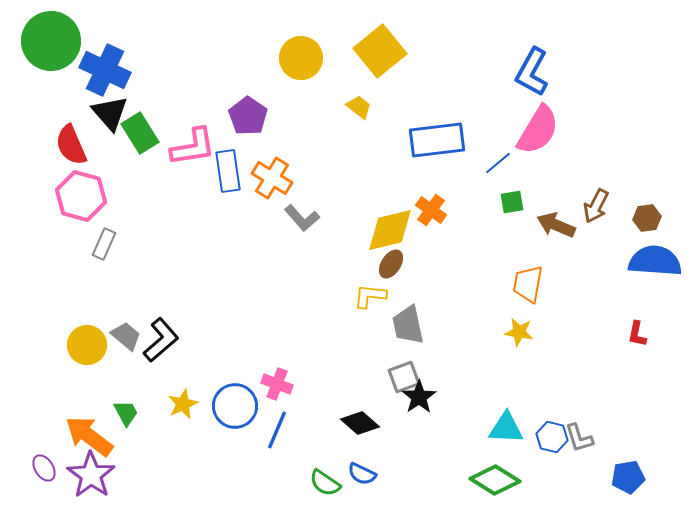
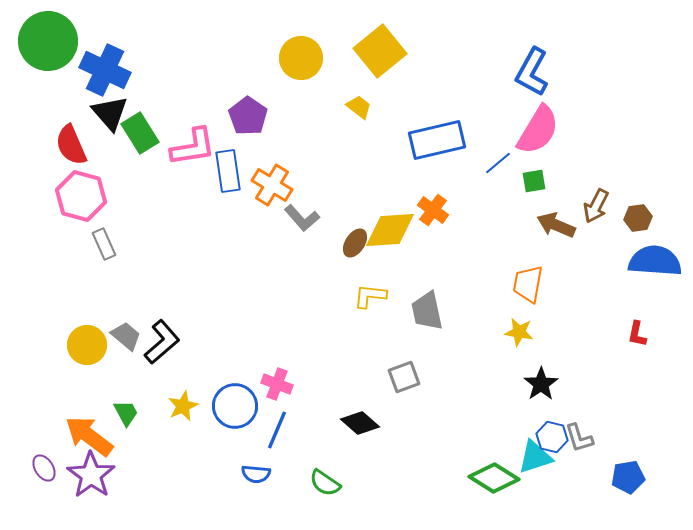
green circle at (51, 41): moved 3 px left
blue rectangle at (437, 140): rotated 6 degrees counterclockwise
orange cross at (272, 178): moved 7 px down
green square at (512, 202): moved 22 px right, 21 px up
orange cross at (431, 210): moved 2 px right
brown hexagon at (647, 218): moved 9 px left
yellow diamond at (390, 230): rotated 10 degrees clockwise
gray rectangle at (104, 244): rotated 48 degrees counterclockwise
brown ellipse at (391, 264): moved 36 px left, 21 px up
gray trapezoid at (408, 325): moved 19 px right, 14 px up
black L-shape at (161, 340): moved 1 px right, 2 px down
black star at (419, 397): moved 122 px right, 13 px up
yellow star at (183, 404): moved 2 px down
cyan triangle at (506, 428): moved 29 px right, 29 px down; rotated 21 degrees counterclockwise
blue semicircle at (362, 474): moved 106 px left; rotated 20 degrees counterclockwise
green diamond at (495, 480): moved 1 px left, 2 px up
